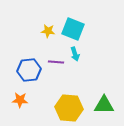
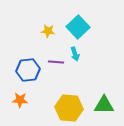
cyan square: moved 5 px right, 2 px up; rotated 25 degrees clockwise
blue hexagon: moved 1 px left
